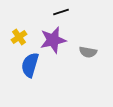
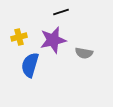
yellow cross: rotated 21 degrees clockwise
gray semicircle: moved 4 px left, 1 px down
